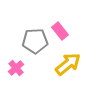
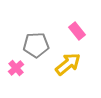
pink rectangle: moved 17 px right
gray pentagon: moved 1 px right, 4 px down
